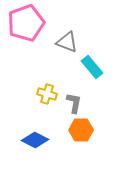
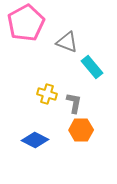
pink pentagon: rotated 9 degrees counterclockwise
